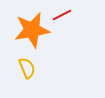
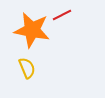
orange star: rotated 21 degrees clockwise
